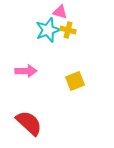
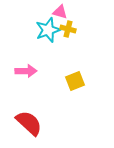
yellow cross: moved 1 px up
